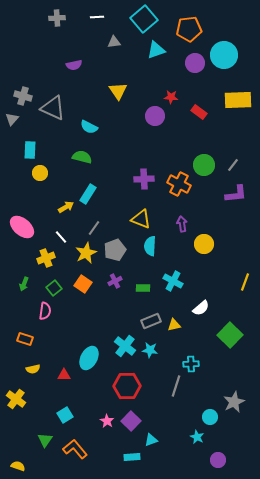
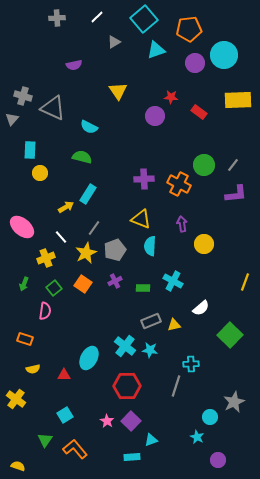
white line at (97, 17): rotated 40 degrees counterclockwise
gray triangle at (114, 42): rotated 24 degrees counterclockwise
